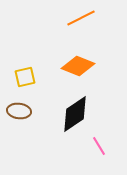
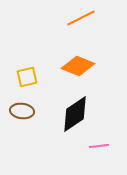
yellow square: moved 2 px right
brown ellipse: moved 3 px right
pink line: rotated 66 degrees counterclockwise
